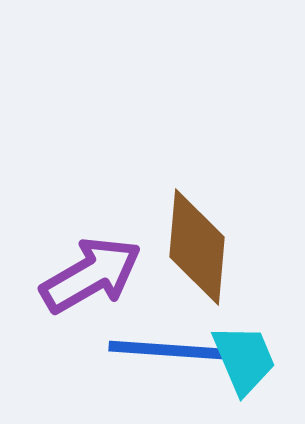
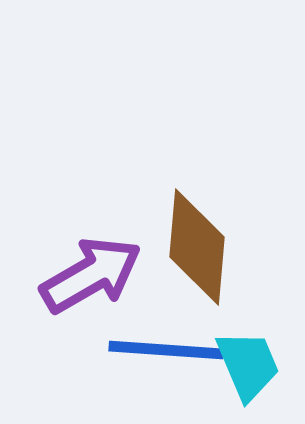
cyan trapezoid: moved 4 px right, 6 px down
